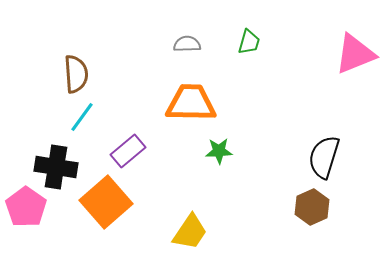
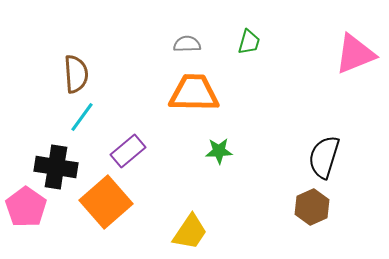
orange trapezoid: moved 3 px right, 10 px up
